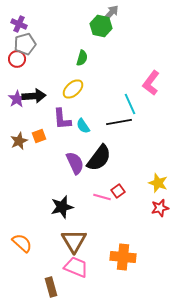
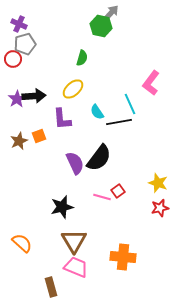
red circle: moved 4 px left
cyan semicircle: moved 14 px right, 14 px up
